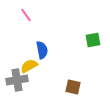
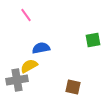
blue semicircle: moved 1 px left, 2 px up; rotated 90 degrees counterclockwise
